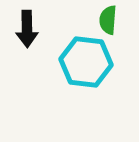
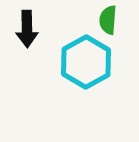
cyan hexagon: rotated 24 degrees clockwise
